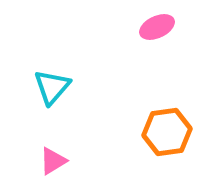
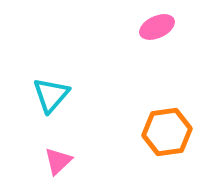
cyan triangle: moved 1 px left, 8 px down
pink triangle: moved 5 px right; rotated 12 degrees counterclockwise
